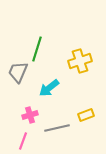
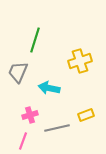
green line: moved 2 px left, 9 px up
cyan arrow: rotated 50 degrees clockwise
